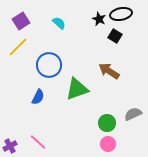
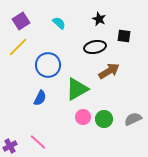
black ellipse: moved 26 px left, 33 px down
black square: moved 9 px right; rotated 24 degrees counterclockwise
blue circle: moved 1 px left
brown arrow: rotated 115 degrees clockwise
green triangle: rotated 10 degrees counterclockwise
blue semicircle: moved 2 px right, 1 px down
gray semicircle: moved 5 px down
green circle: moved 3 px left, 4 px up
pink circle: moved 25 px left, 27 px up
